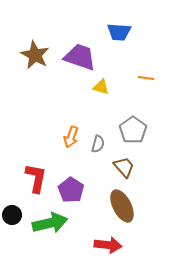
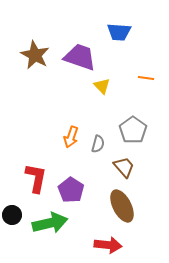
yellow triangle: moved 1 px right, 1 px up; rotated 30 degrees clockwise
